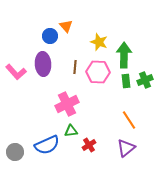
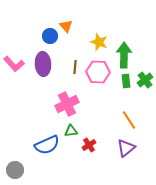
pink L-shape: moved 2 px left, 8 px up
green cross: rotated 14 degrees counterclockwise
gray circle: moved 18 px down
